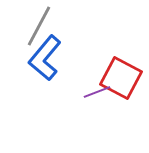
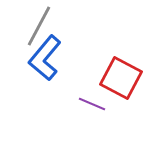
purple line: moved 5 px left, 12 px down; rotated 44 degrees clockwise
